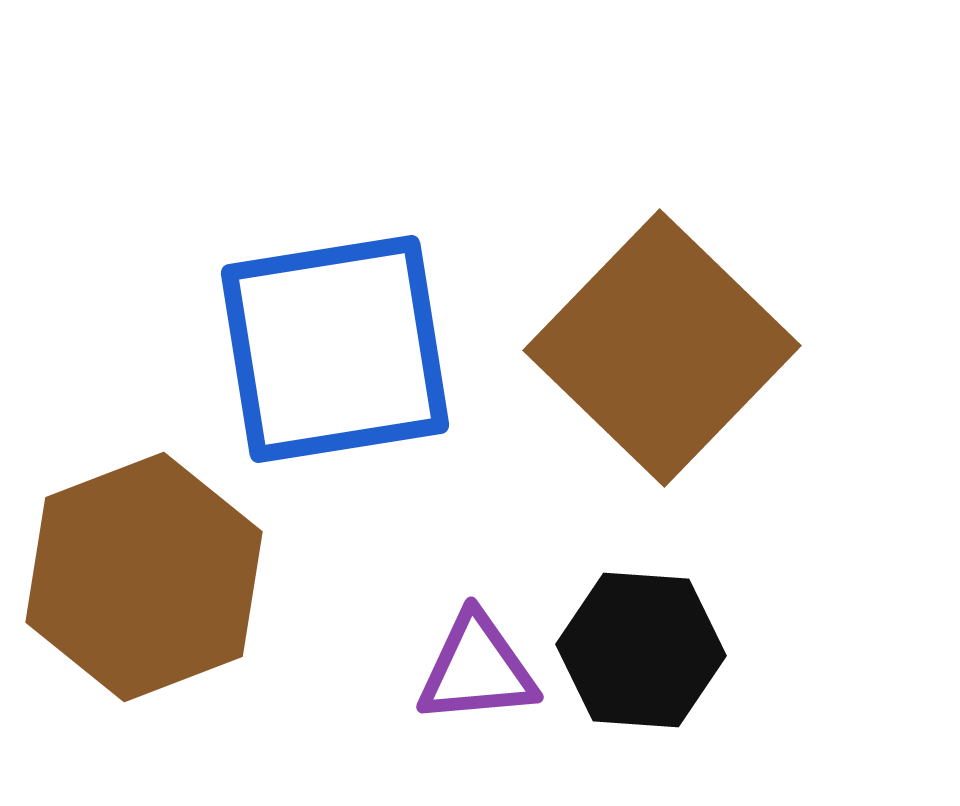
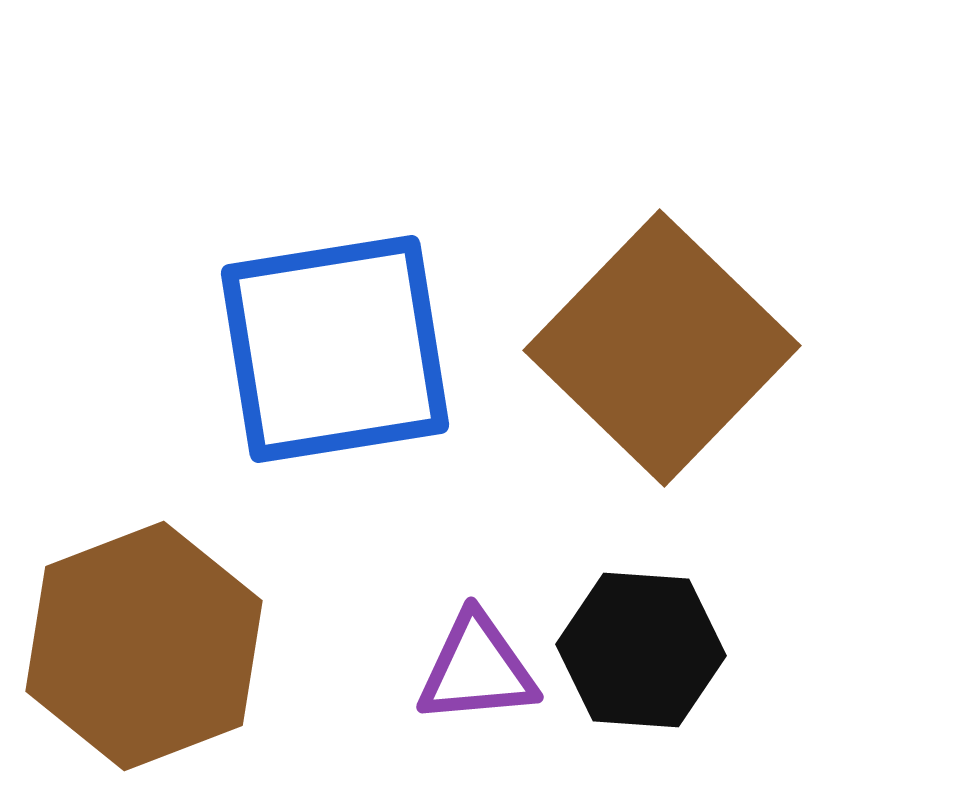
brown hexagon: moved 69 px down
